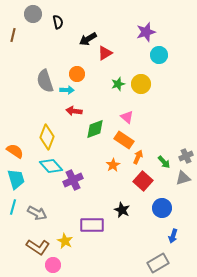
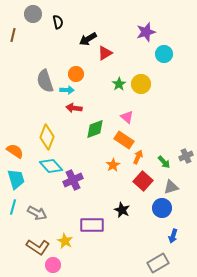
cyan circle: moved 5 px right, 1 px up
orange circle: moved 1 px left
green star: moved 1 px right; rotated 16 degrees counterclockwise
red arrow: moved 3 px up
gray triangle: moved 12 px left, 9 px down
